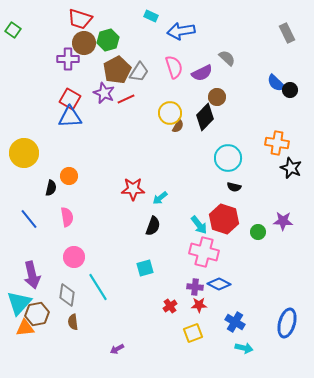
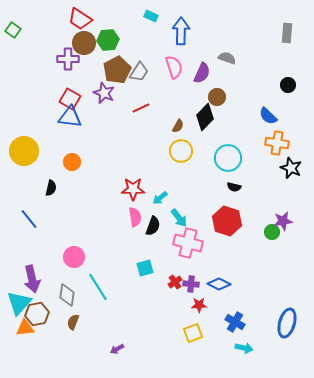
red trapezoid at (80, 19): rotated 15 degrees clockwise
blue arrow at (181, 31): rotated 100 degrees clockwise
gray rectangle at (287, 33): rotated 30 degrees clockwise
green hexagon at (108, 40): rotated 10 degrees clockwise
gray semicircle at (227, 58): rotated 24 degrees counterclockwise
purple semicircle at (202, 73): rotated 40 degrees counterclockwise
blue semicircle at (276, 83): moved 8 px left, 33 px down
black circle at (290, 90): moved 2 px left, 5 px up
red line at (126, 99): moved 15 px right, 9 px down
yellow circle at (170, 113): moved 11 px right, 38 px down
blue triangle at (70, 117): rotated 10 degrees clockwise
yellow circle at (24, 153): moved 2 px up
orange circle at (69, 176): moved 3 px right, 14 px up
pink semicircle at (67, 217): moved 68 px right
red hexagon at (224, 219): moved 3 px right, 2 px down
purple star at (283, 221): rotated 12 degrees counterclockwise
cyan arrow at (199, 225): moved 20 px left, 7 px up
green circle at (258, 232): moved 14 px right
pink cross at (204, 252): moved 16 px left, 9 px up
purple arrow at (32, 275): moved 4 px down
purple cross at (195, 287): moved 4 px left, 3 px up
red cross at (170, 306): moved 5 px right, 24 px up
brown semicircle at (73, 322): rotated 28 degrees clockwise
